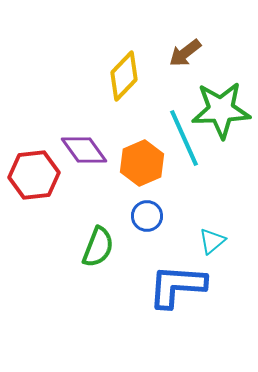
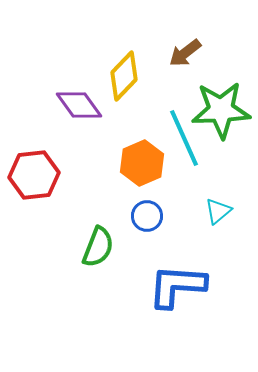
purple diamond: moved 5 px left, 45 px up
cyan triangle: moved 6 px right, 30 px up
